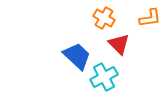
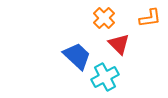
orange cross: rotated 15 degrees clockwise
cyan cross: moved 1 px right
